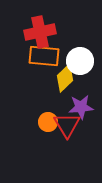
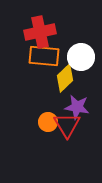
white circle: moved 1 px right, 4 px up
purple star: moved 4 px left; rotated 15 degrees clockwise
